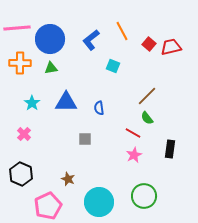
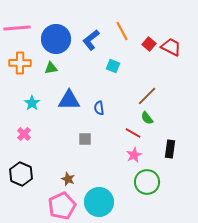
blue circle: moved 6 px right
red trapezoid: rotated 40 degrees clockwise
blue triangle: moved 3 px right, 2 px up
green circle: moved 3 px right, 14 px up
pink pentagon: moved 14 px right
